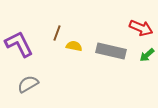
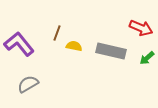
purple L-shape: rotated 12 degrees counterclockwise
green arrow: moved 3 px down
